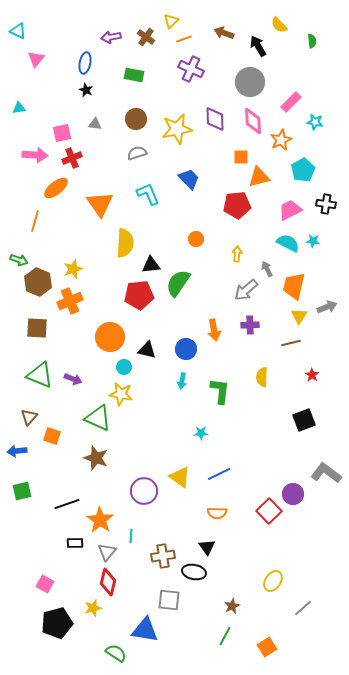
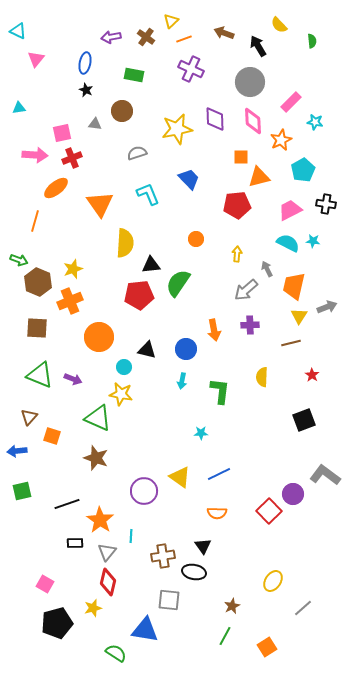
brown circle at (136, 119): moved 14 px left, 8 px up
orange circle at (110, 337): moved 11 px left
gray L-shape at (326, 473): moved 1 px left, 2 px down
black triangle at (207, 547): moved 4 px left, 1 px up
